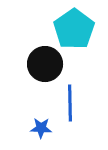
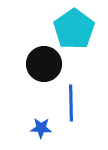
black circle: moved 1 px left
blue line: moved 1 px right
